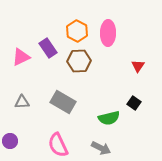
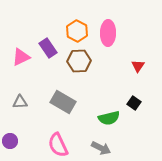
gray triangle: moved 2 px left
